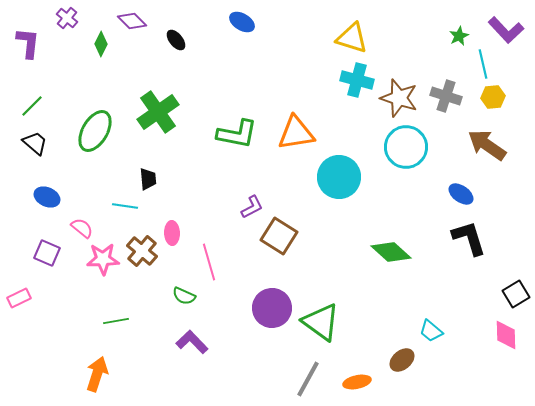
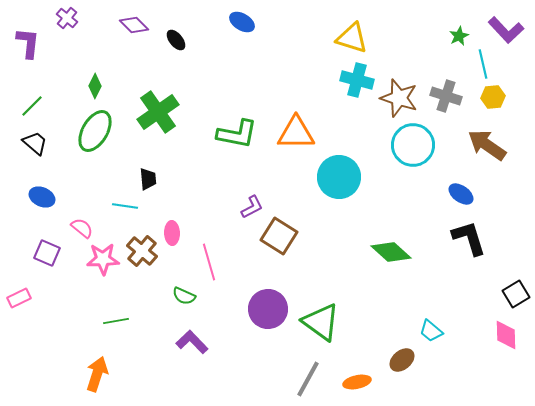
purple diamond at (132, 21): moved 2 px right, 4 px down
green diamond at (101, 44): moved 6 px left, 42 px down
orange triangle at (296, 133): rotated 9 degrees clockwise
cyan circle at (406, 147): moved 7 px right, 2 px up
blue ellipse at (47, 197): moved 5 px left
purple circle at (272, 308): moved 4 px left, 1 px down
